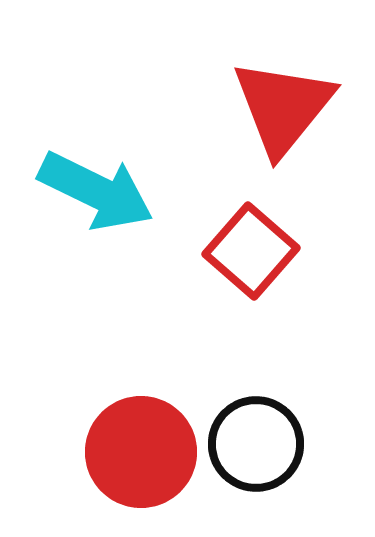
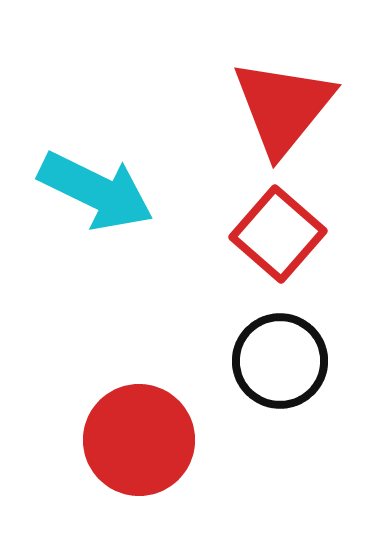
red square: moved 27 px right, 17 px up
black circle: moved 24 px right, 83 px up
red circle: moved 2 px left, 12 px up
